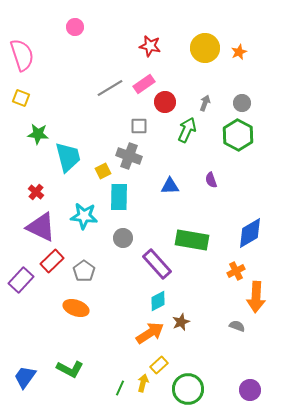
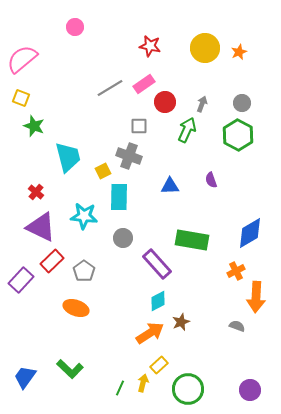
pink semicircle at (22, 55): moved 4 px down; rotated 112 degrees counterclockwise
gray arrow at (205, 103): moved 3 px left, 1 px down
green star at (38, 134): moved 4 px left, 8 px up; rotated 15 degrees clockwise
green L-shape at (70, 369): rotated 16 degrees clockwise
